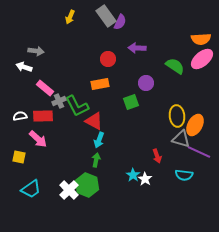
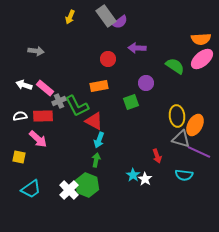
purple semicircle: rotated 28 degrees clockwise
white arrow: moved 18 px down
orange rectangle: moved 1 px left, 2 px down
